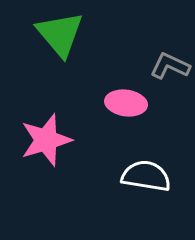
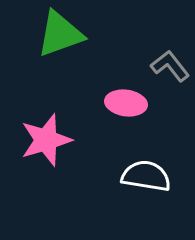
green triangle: rotated 50 degrees clockwise
gray L-shape: rotated 27 degrees clockwise
